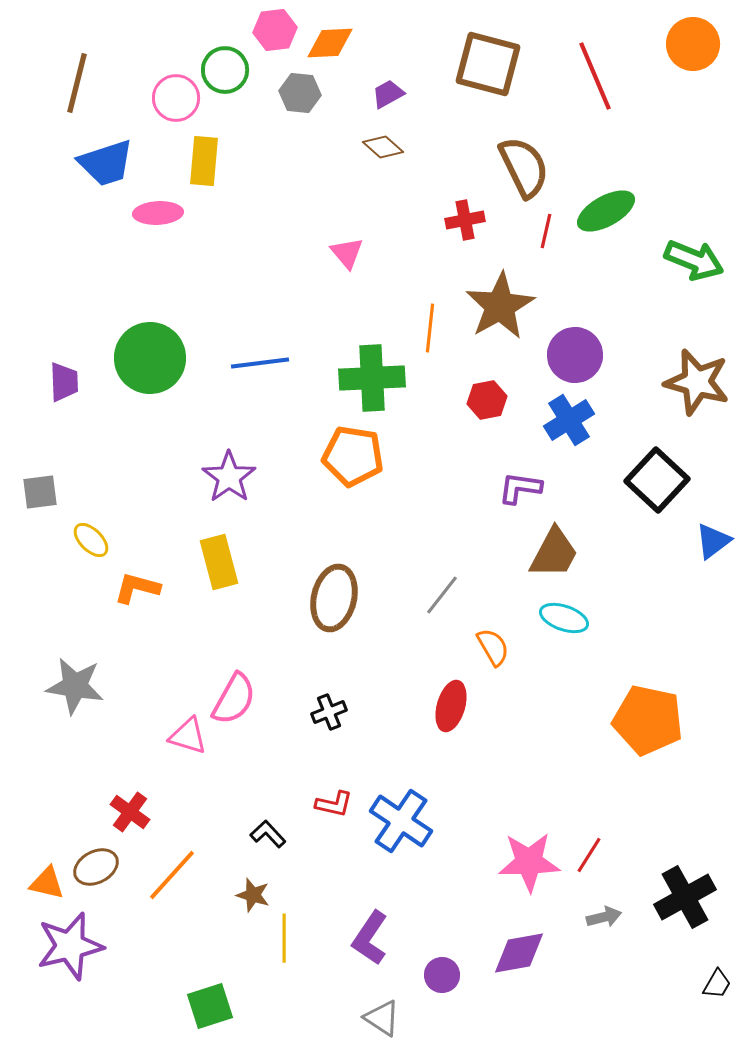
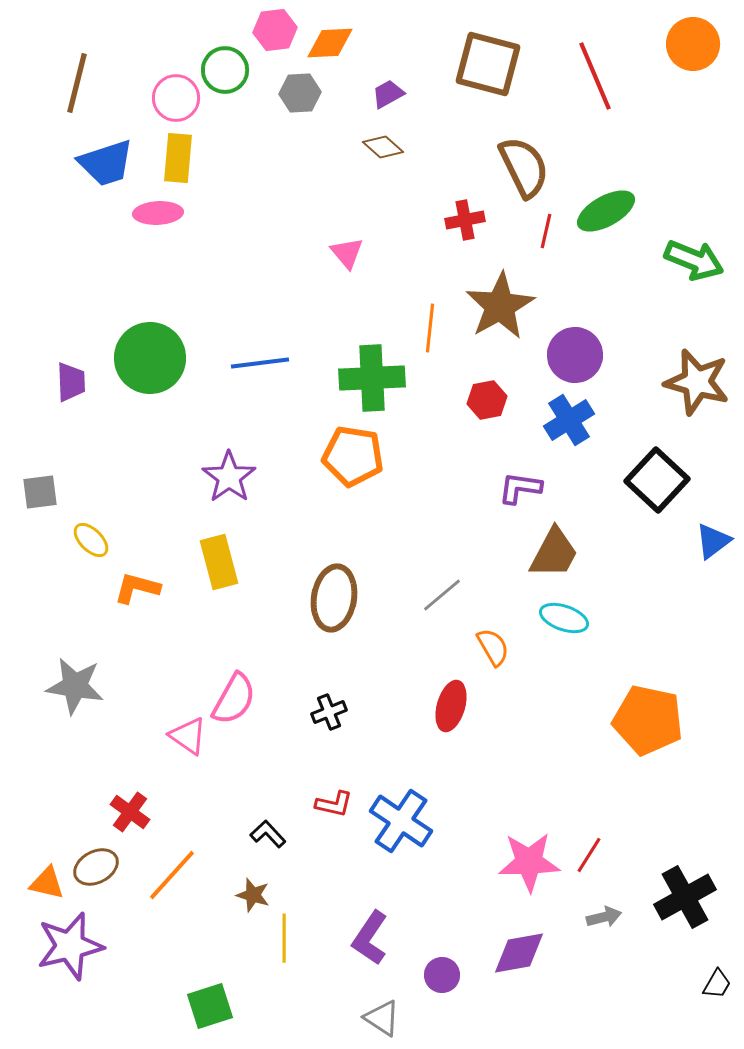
gray hexagon at (300, 93): rotated 9 degrees counterclockwise
yellow rectangle at (204, 161): moved 26 px left, 3 px up
purple trapezoid at (64, 382): moved 7 px right
gray line at (442, 595): rotated 12 degrees clockwise
brown ellipse at (334, 598): rotated 4 degrees counterclockwise
pink triangle at (188, 736): rotated 18 degrees clockwise
